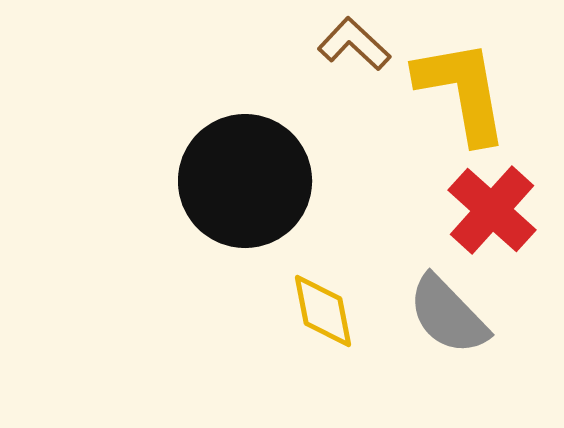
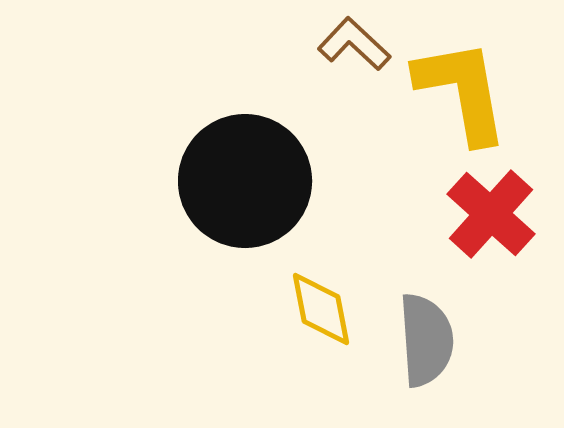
red cross: moved 1 px left, 4 px down
yellow diamond: moved 2 px left, 2 px up
gray semicircle: moved 22 px left, 25 px down; rotated 140 degrees counterclockwise
